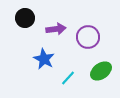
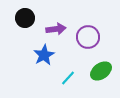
blue star: moved 4 px up; rotated 15 degrees clockwise
